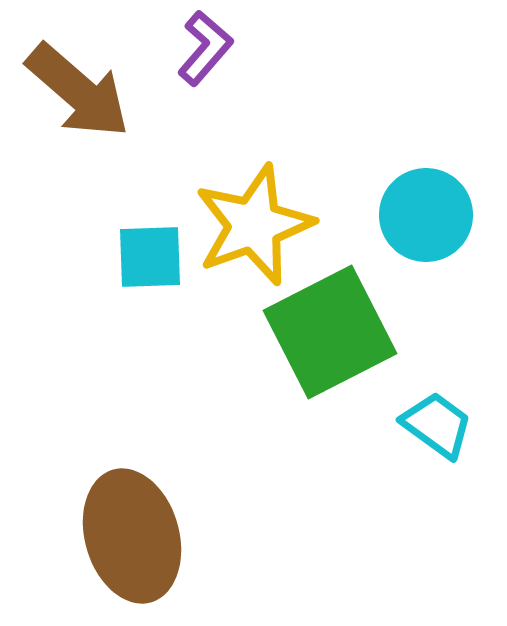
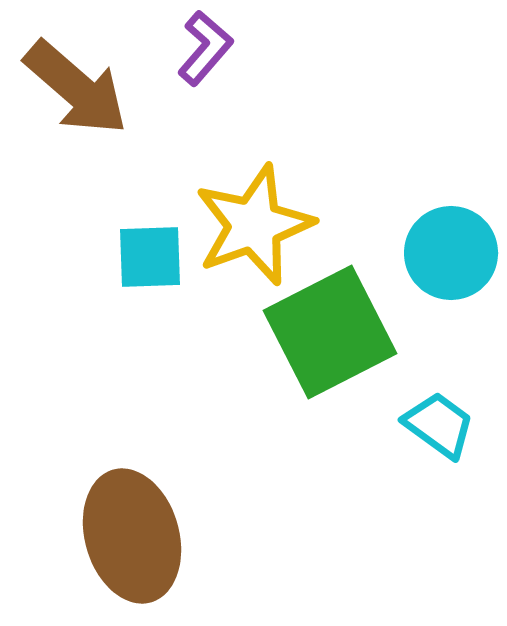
brown arrow: moved 2 px left, 3 px up
cyan circle: moved 25 px right, 38 px down
cyan trapezoid: moved 2 px right
